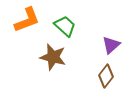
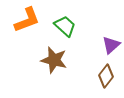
brown star: moved 1 px right, 3 px down
